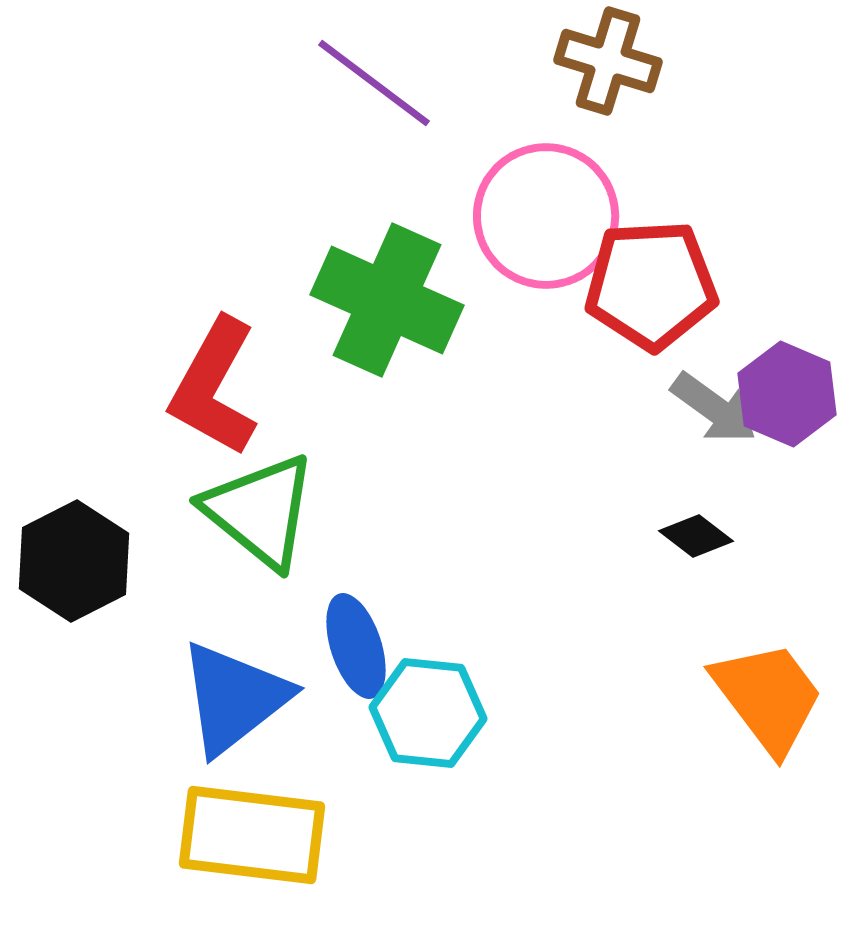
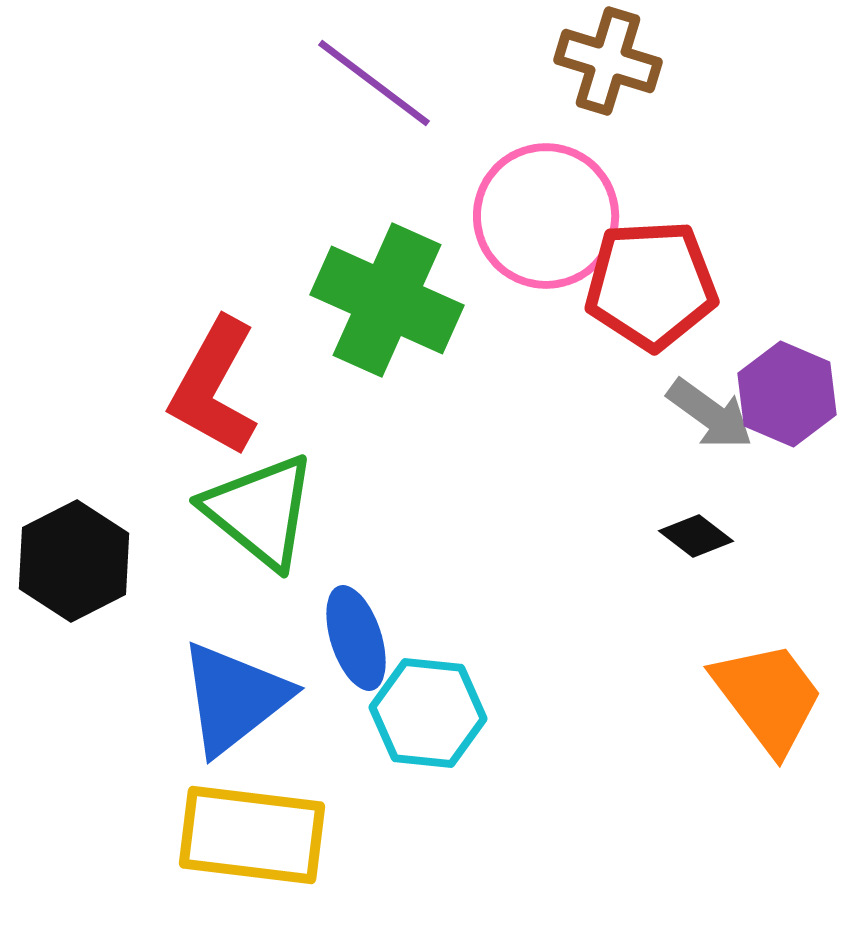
gray arrow: moved 4 px left, 6 px down
blue ellipse: moved 8 px up
